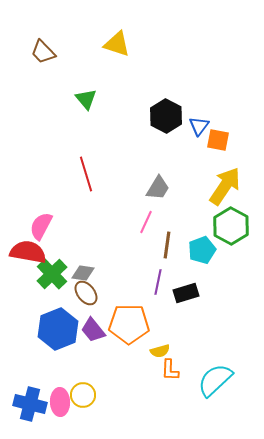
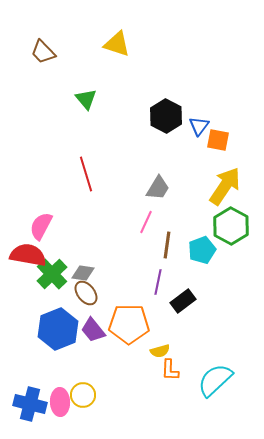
red semicircle: moved 3 px down
black rectangle: moved 3 px left, 8 px down; rotated 20 degrees counterclockwise
